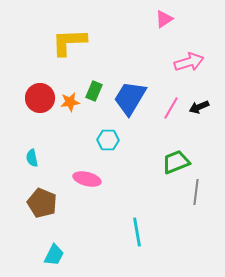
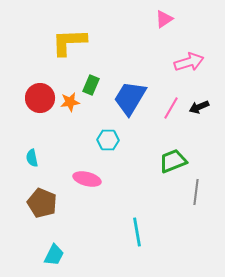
green rectangle: moved 3 px left, 6 px up
green trapezoid: moved 3 px left, 1 px up
